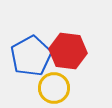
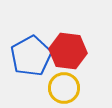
yellow circle: moved 10 px right
